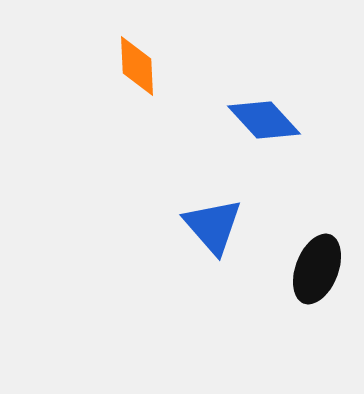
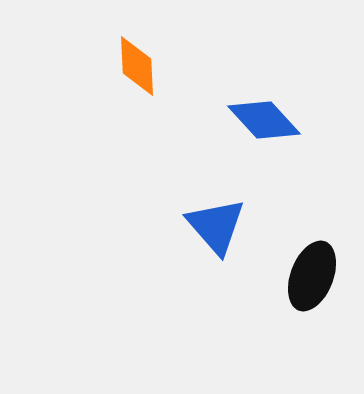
blue triangle: moved 3 px right
black ellipse: moved 5 px left, 7 px down
